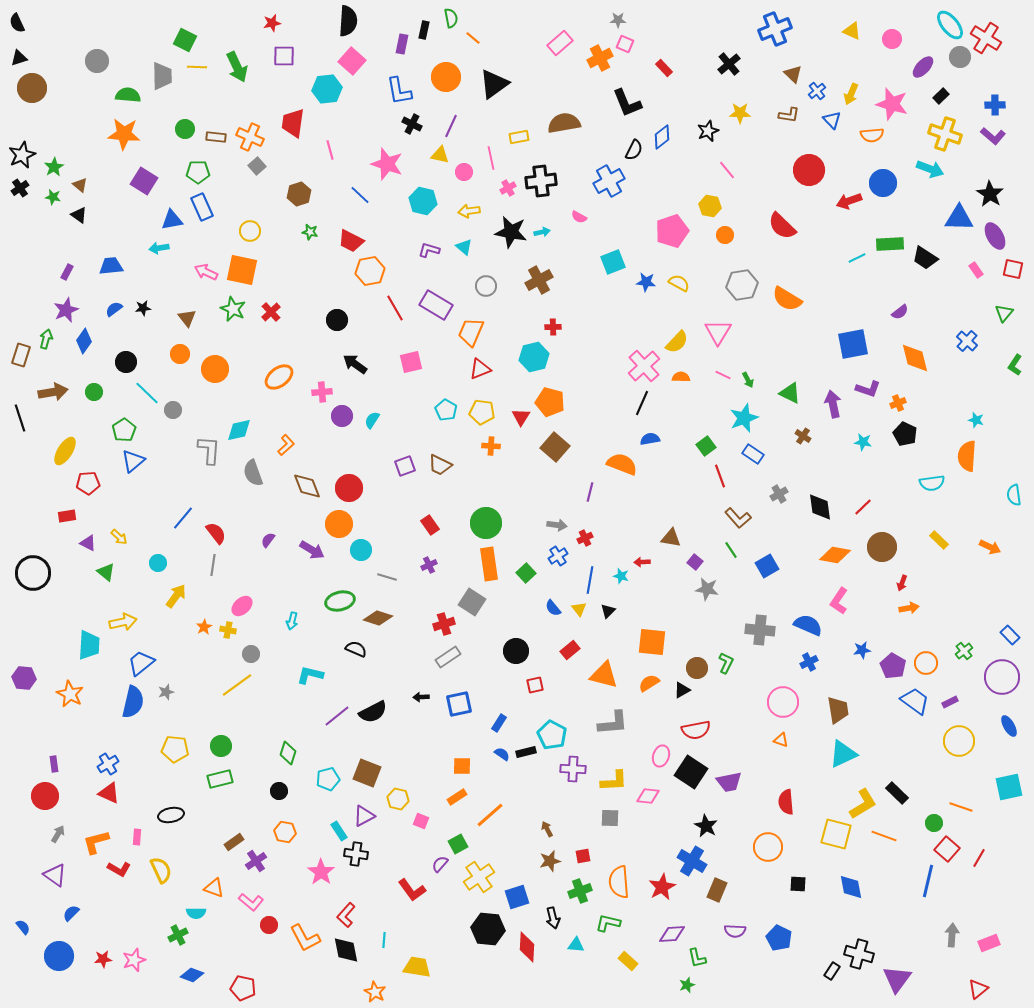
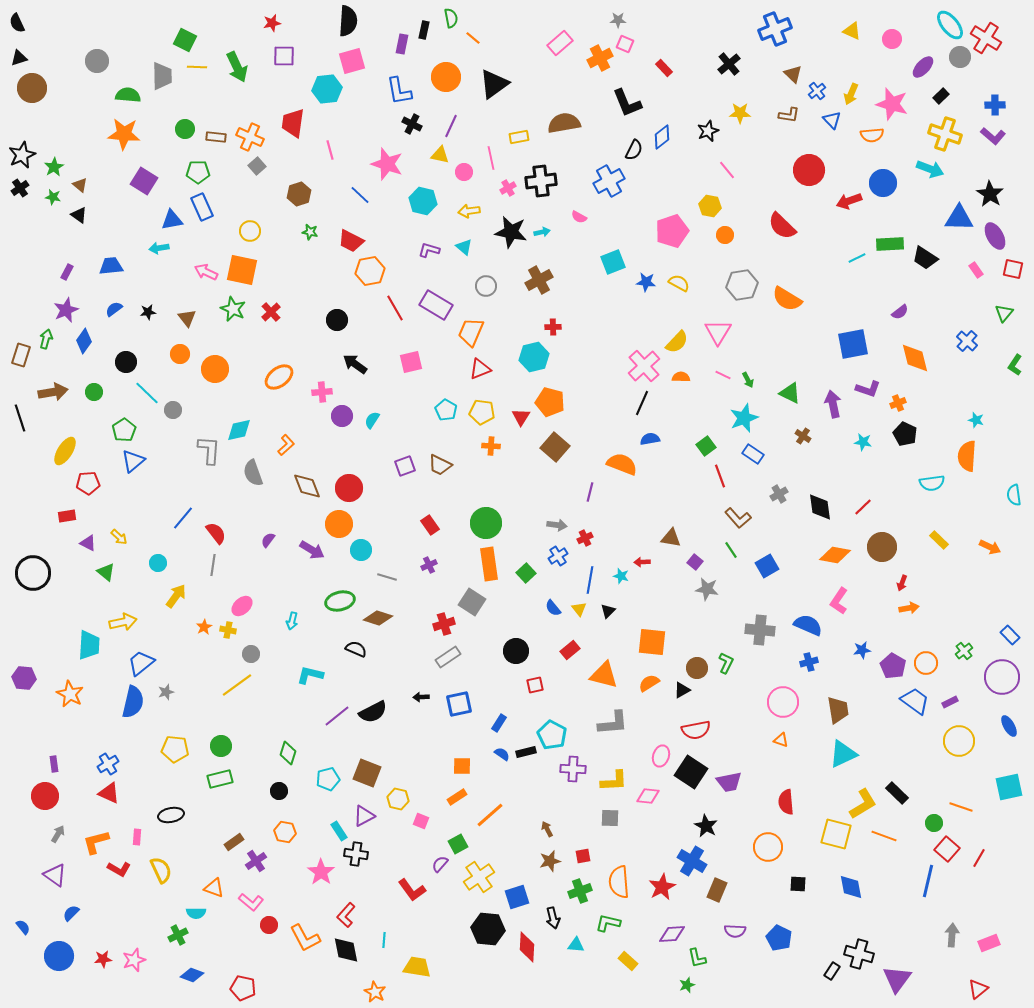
pink square at (352, 61): rotated 32 degrees clockwise
black star at (143, 308): moved 5 px right, 4 px down
blue cross at (809, 662): rotated 12 degrees clockwise
